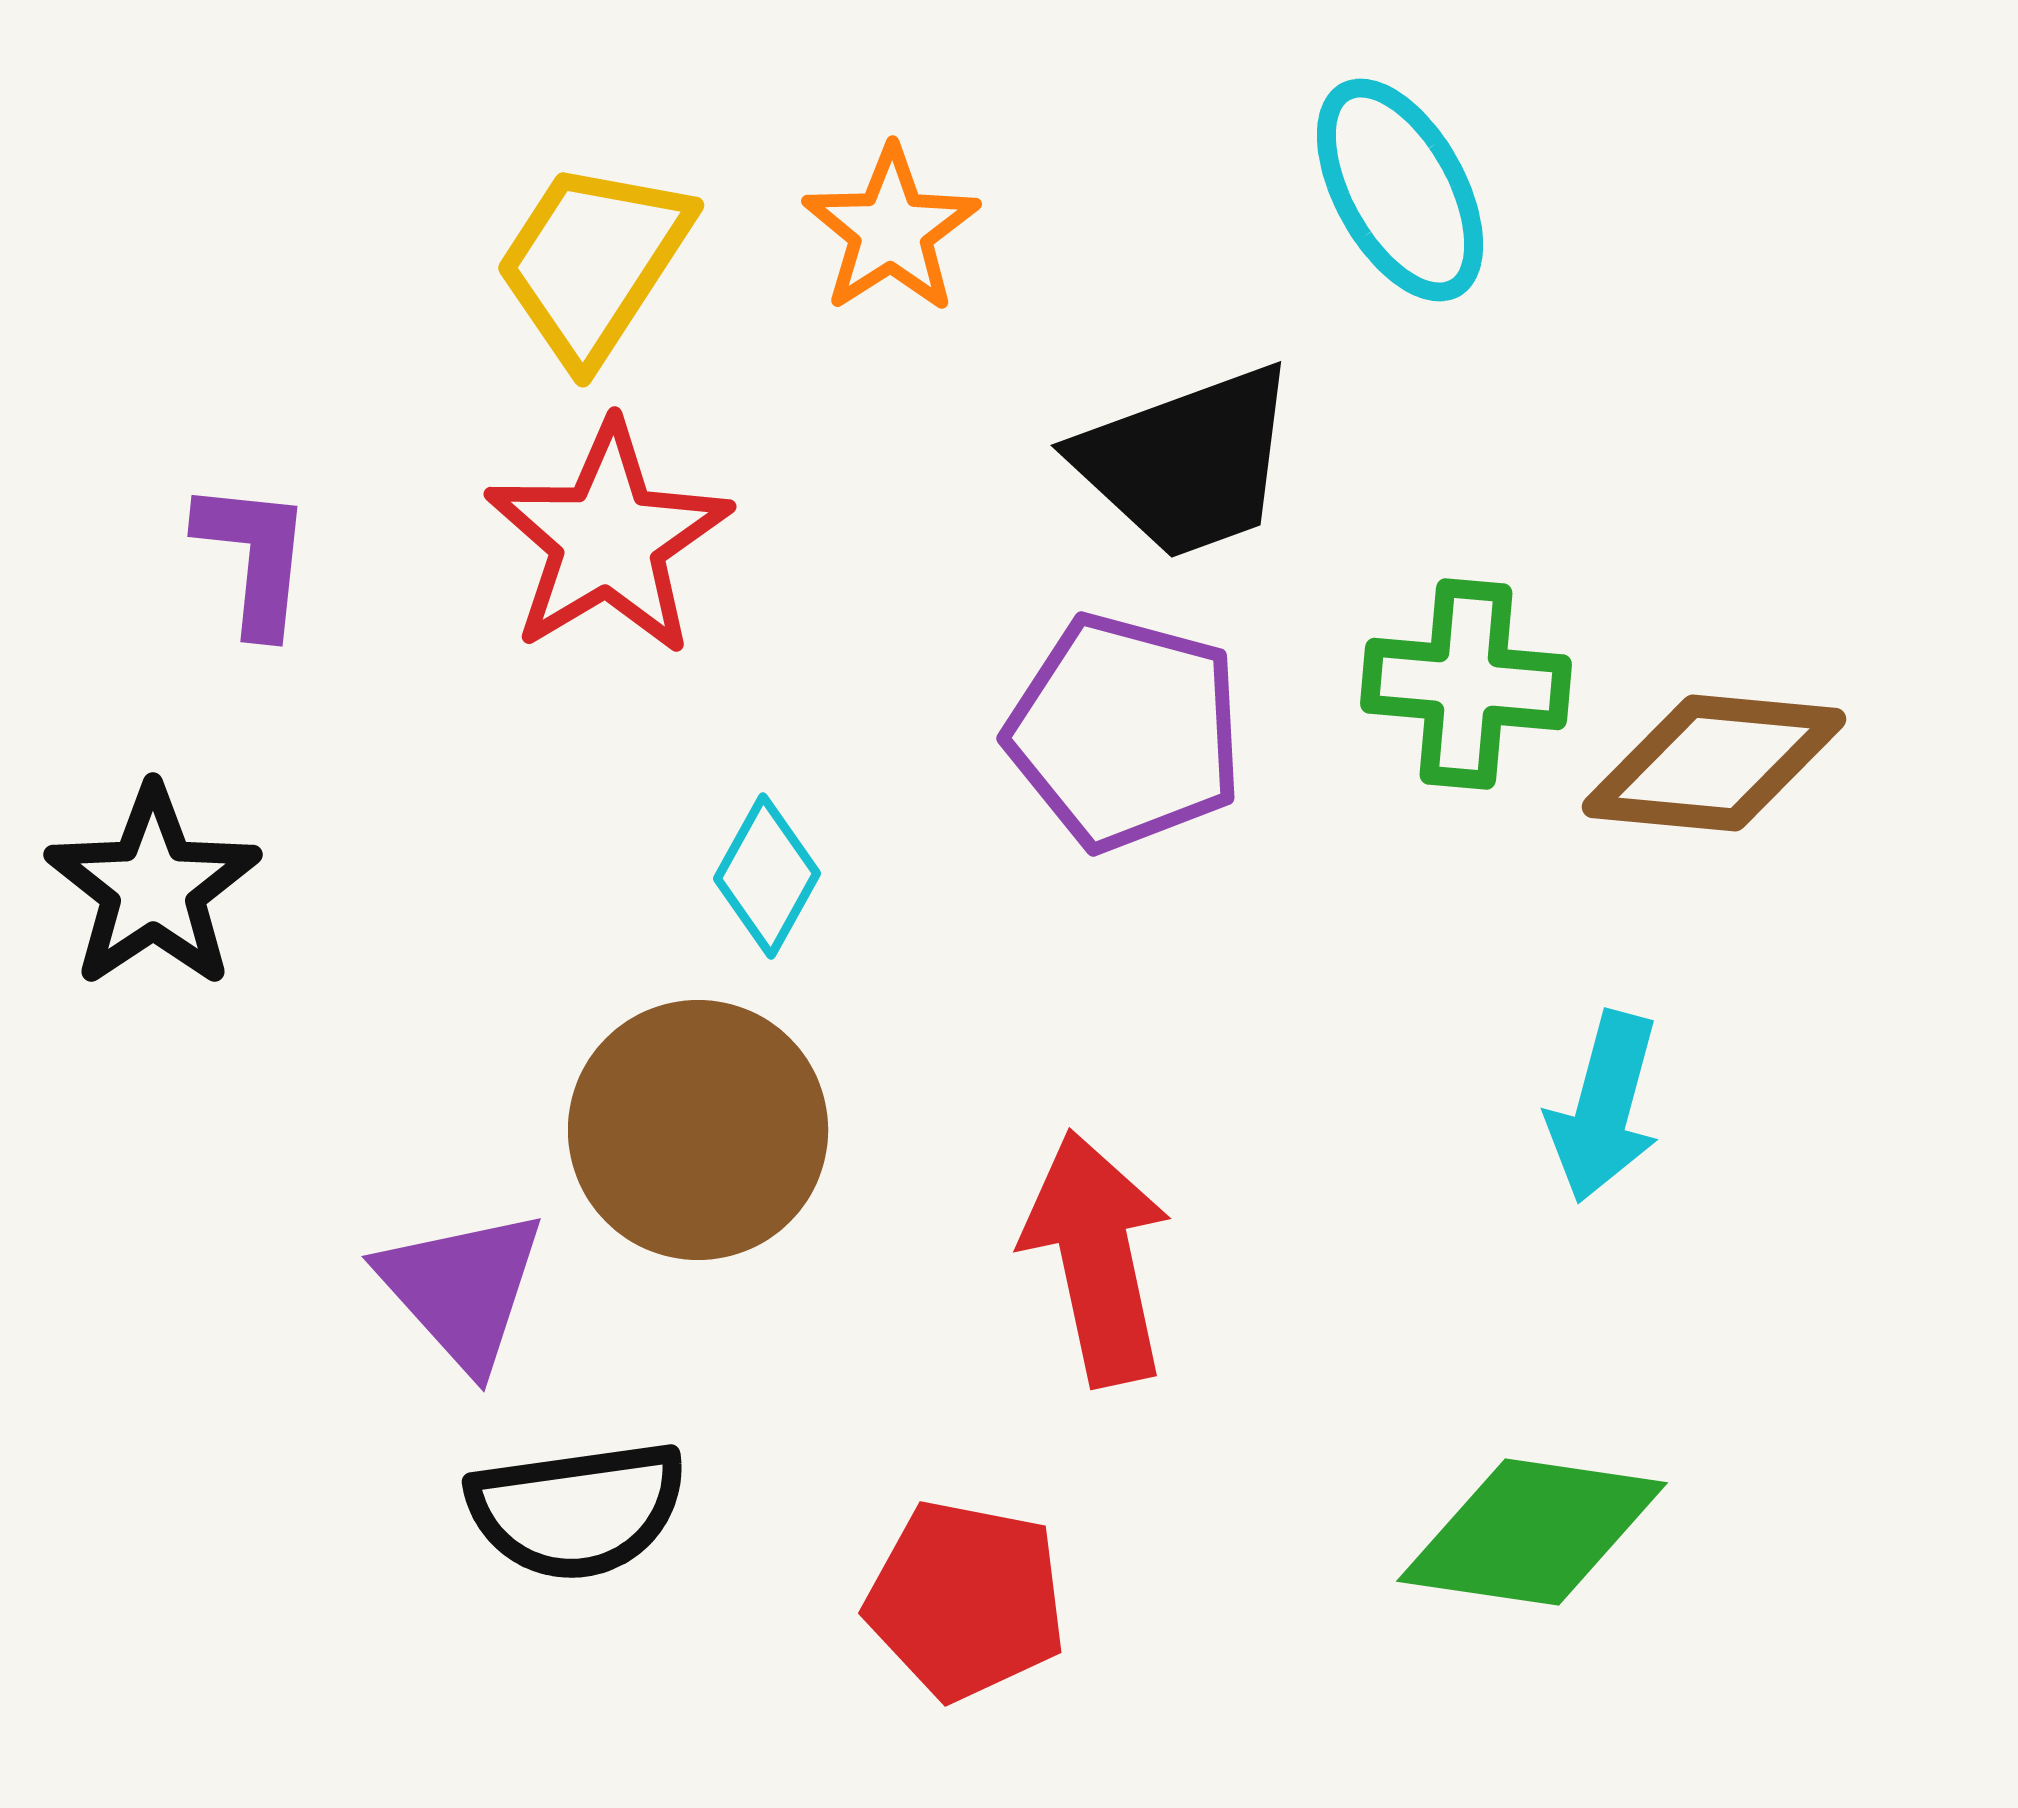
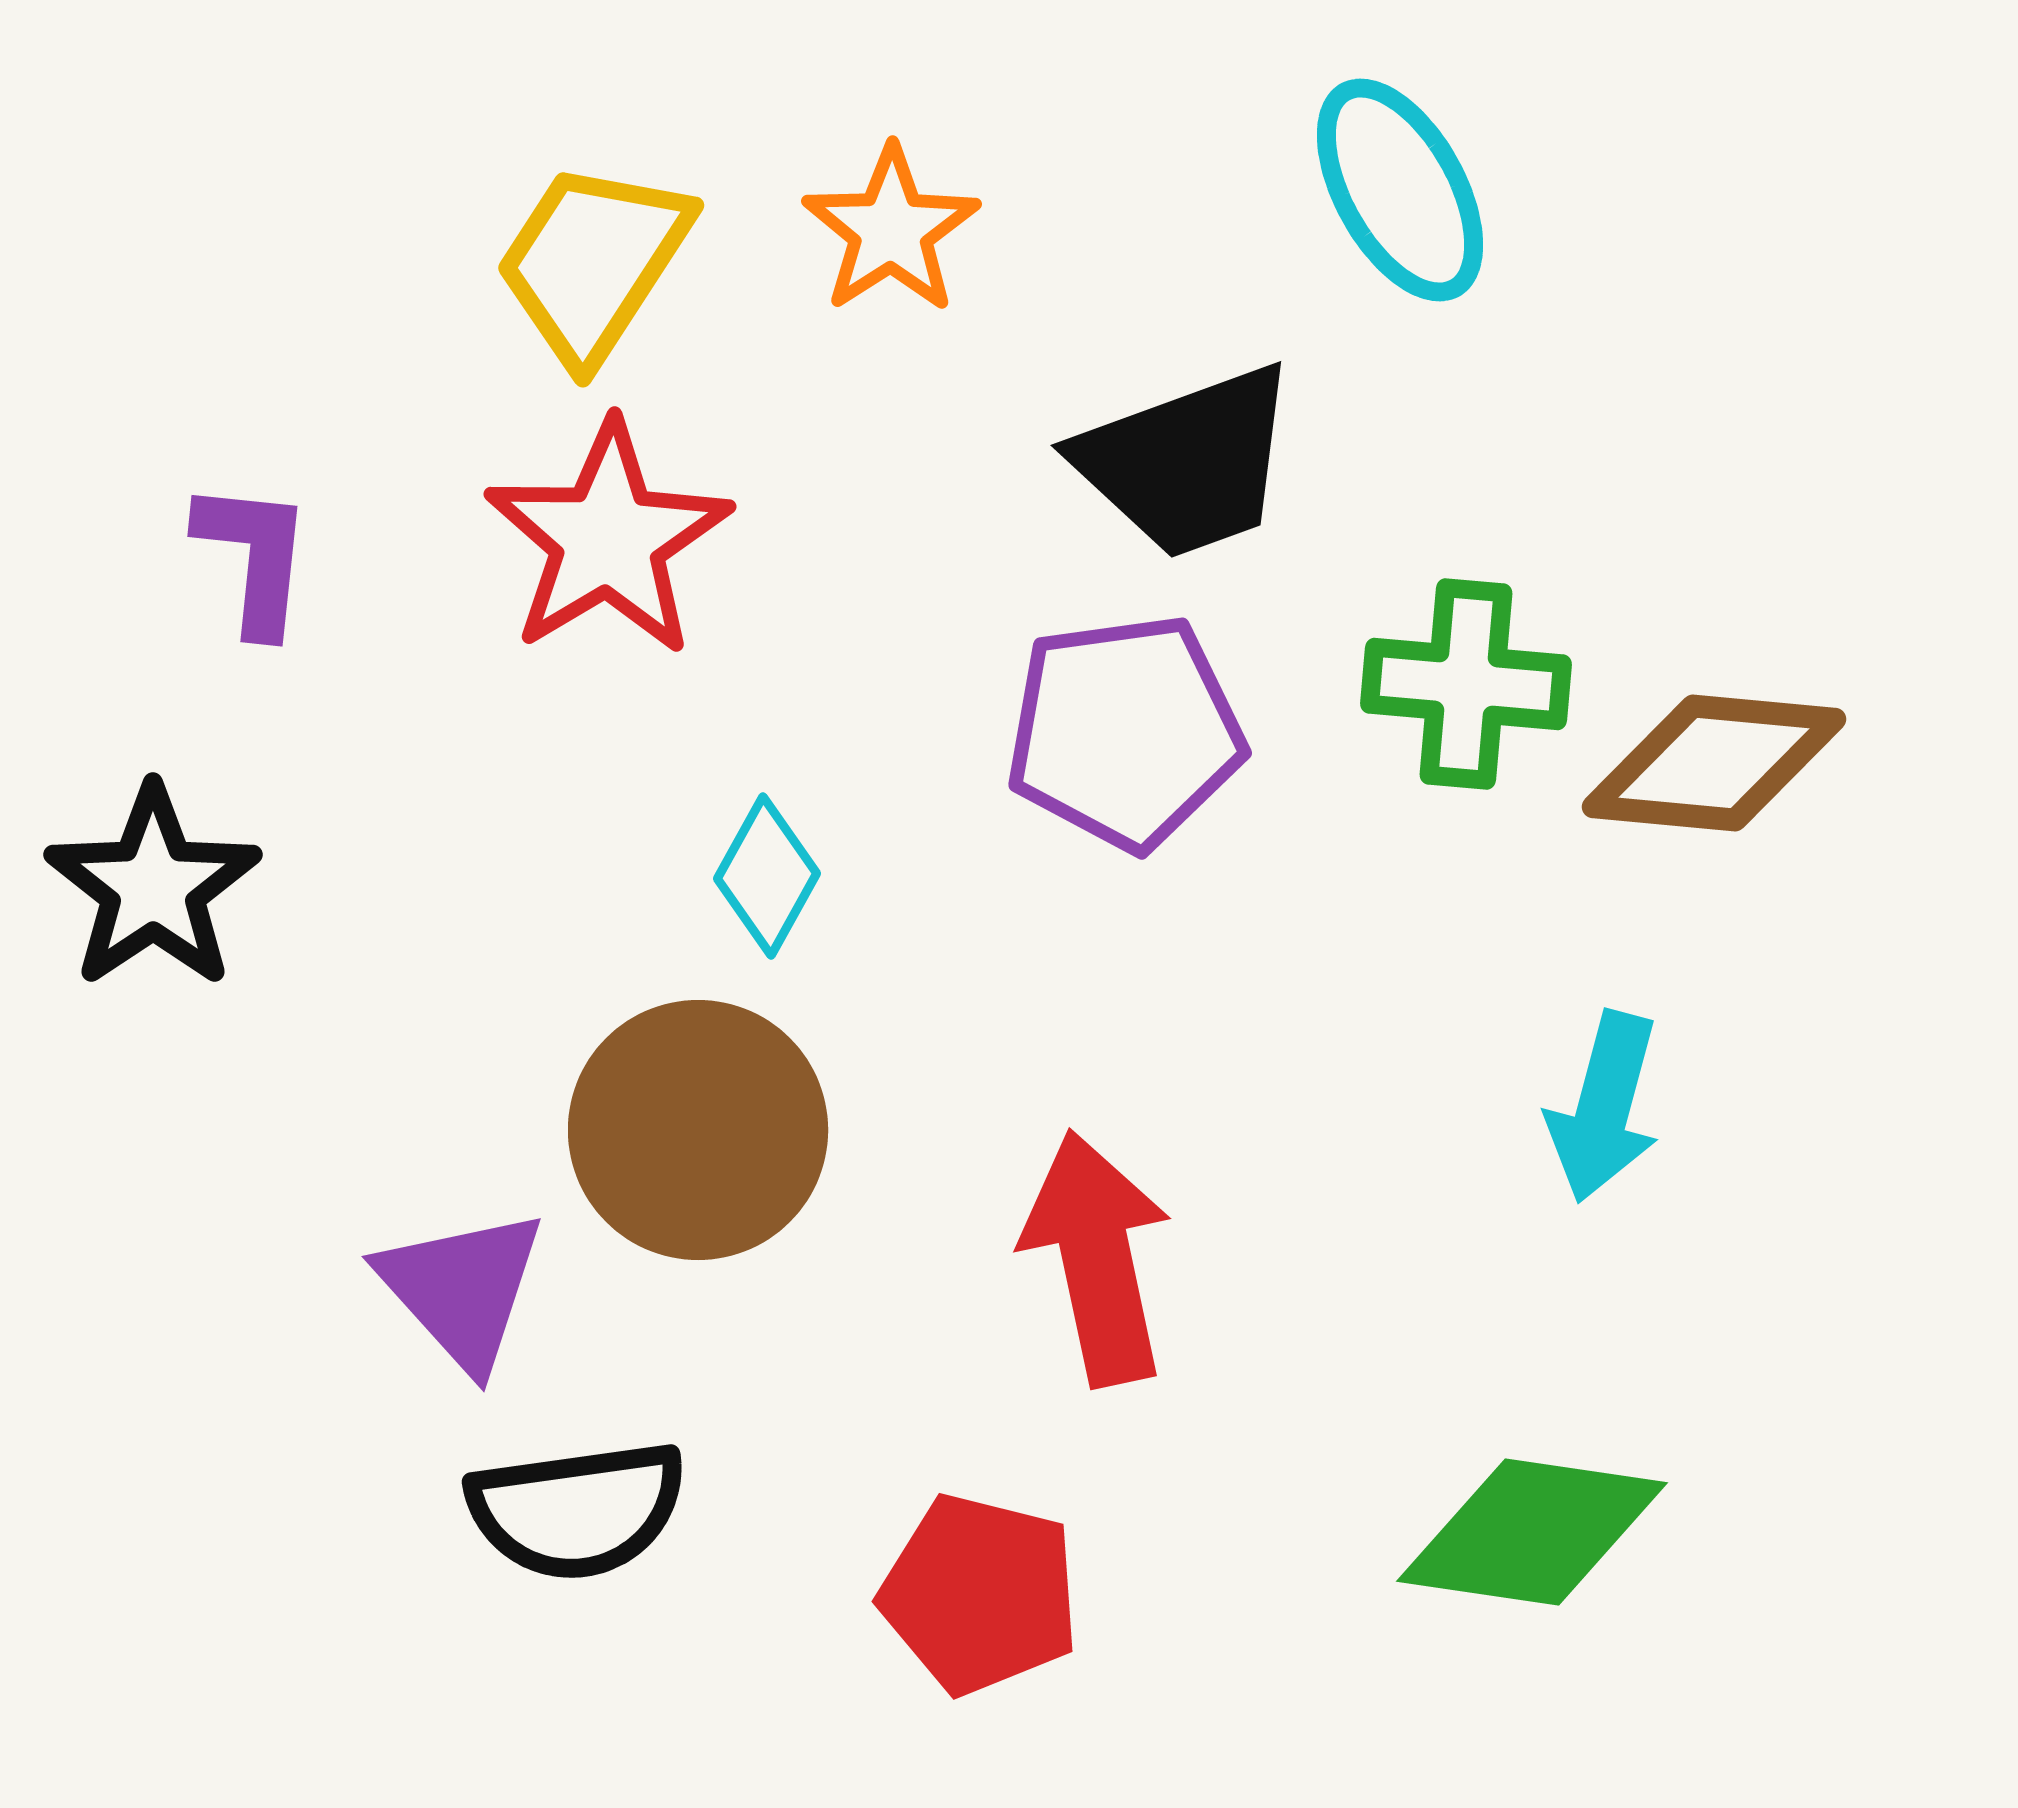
purple pentagon: rotated 23 degrees counterclockwise
red pentagon: moved 14 px right, 6 px up; rotated 3 degrees clockwise
